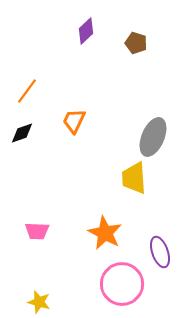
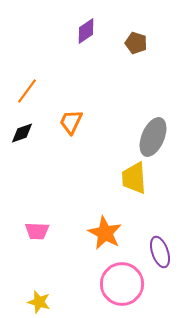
purple diamond: rotated 8 degrees clockwise
orange trapezoid: moved 3 px left, 1 px down
